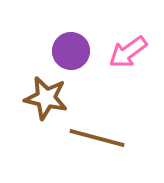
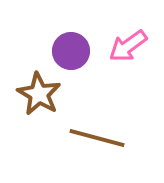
pink arrow: moved 6 px up
brown star: moved 7 px left, 4 px up; rotated 18 degrees clockwise
